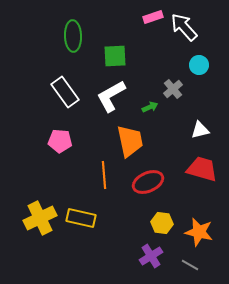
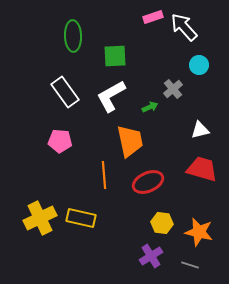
gray line: rotated 12 degrees counterclockwise
